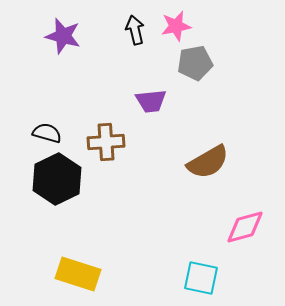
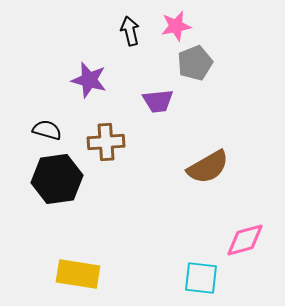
black arrow: moved 5 px left, 1 px down
purple star: moved 26 px right, 44 px down
gray pentagon: rotated 12 degrees counterclockwise
purple trapezoid: moved 7 px right
black semicircle: moved 3 px up
brown semicircle: moved 5 px down
black hexagon: rotated 18 degrees clockwise
pink diamond: moved 13 px down
yellow rectangle: rotated 9 degrees counterclockwise
cyan square: rotated 6 degrees counterclockwise
